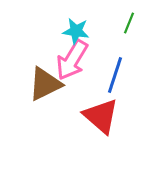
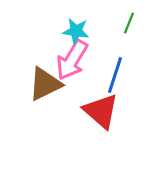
red triangle: moved 5 px up
